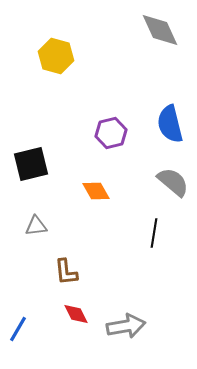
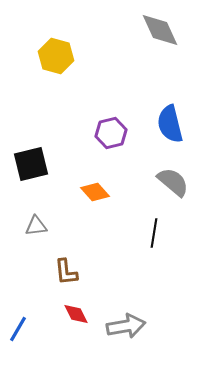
orange diamond: moved 1 px left, 1 px down; rotated 12 degrees counterclockwise
